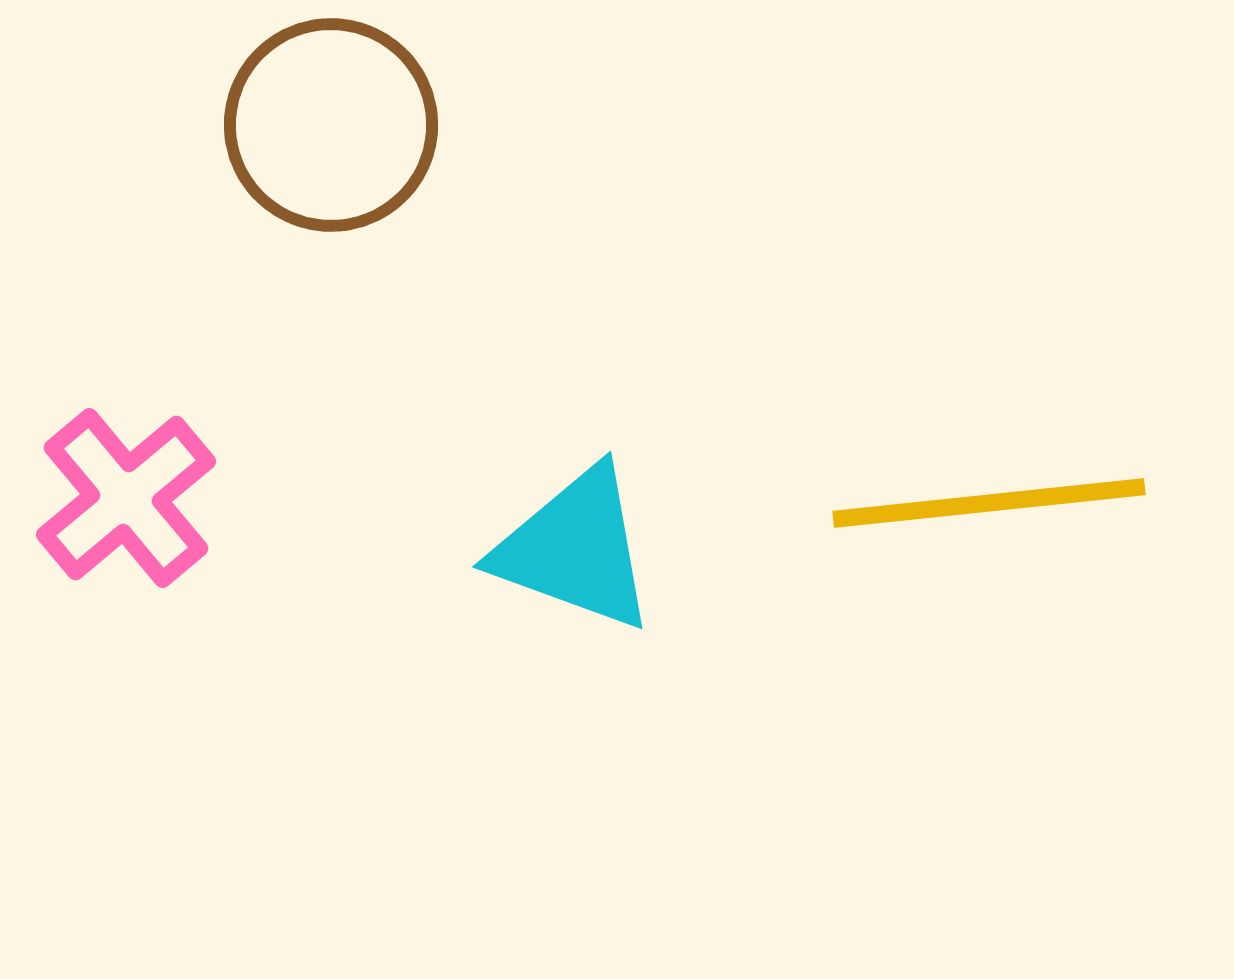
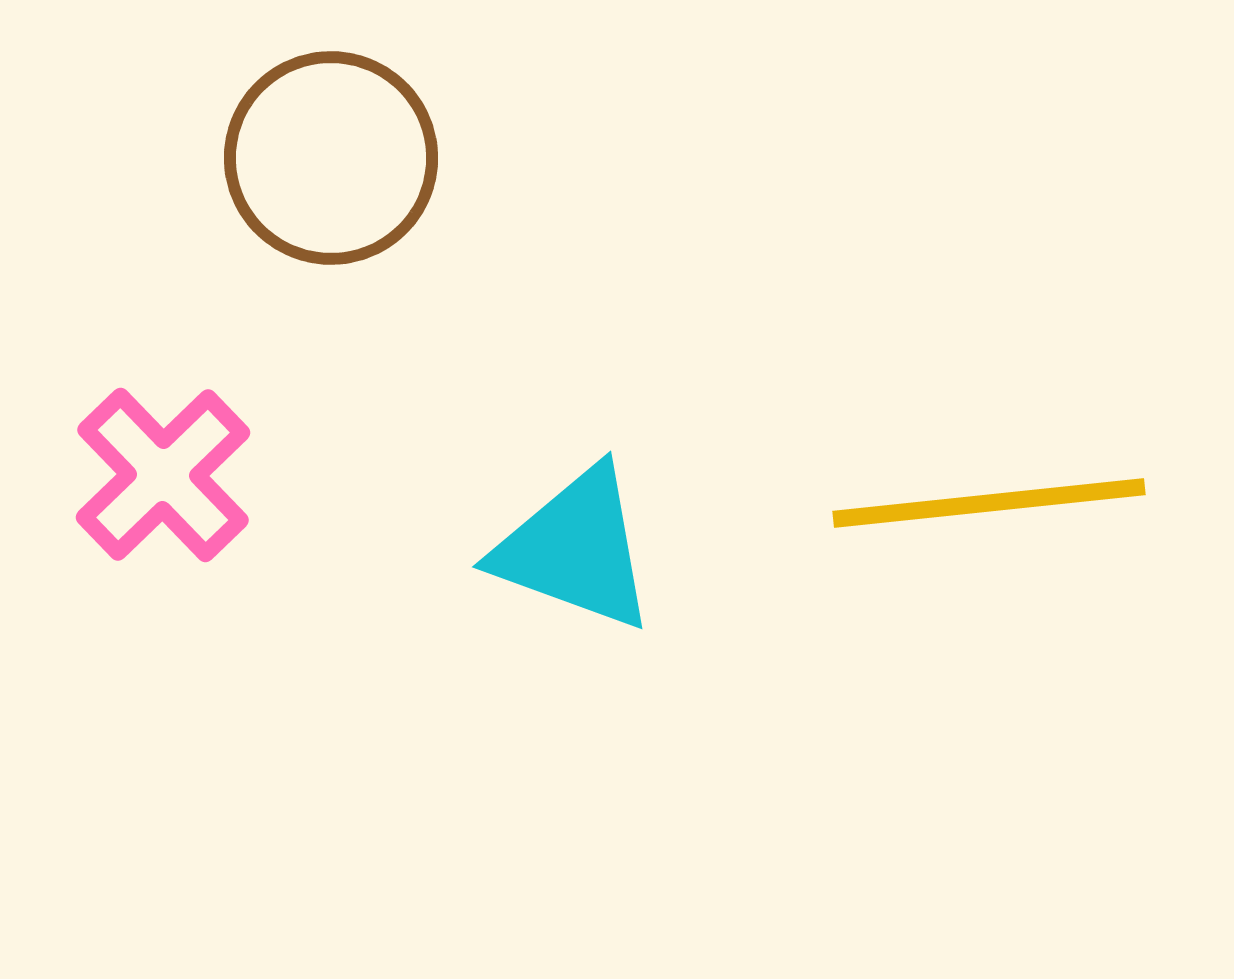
brown circle: moved 33 px down
pink cross: moved 37 px right, 23 px up; rotated 4 degrees counterclockwise
